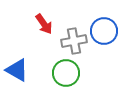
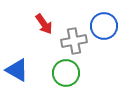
blue circle: moved 5 px up
